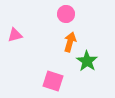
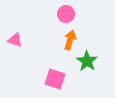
pink triangle: moved 5 px down; rotated 35 degrees clockwise
orange arrow: moved 2 px up
pink square: moved 2 px right, 2 px up
